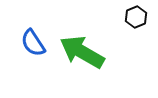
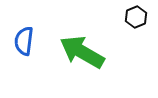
blue semicircle: moved 9 px left, 2 px up; rotated 40 degrees clockwise
